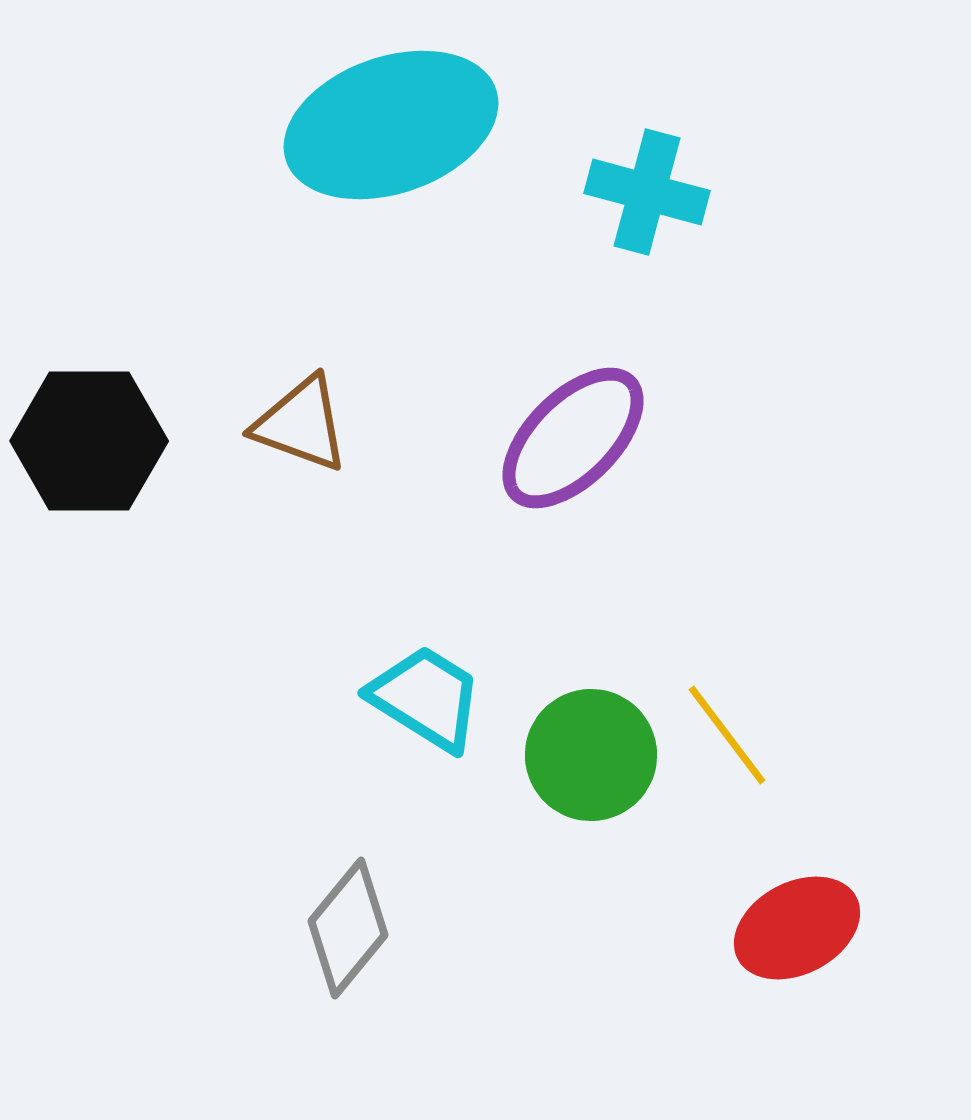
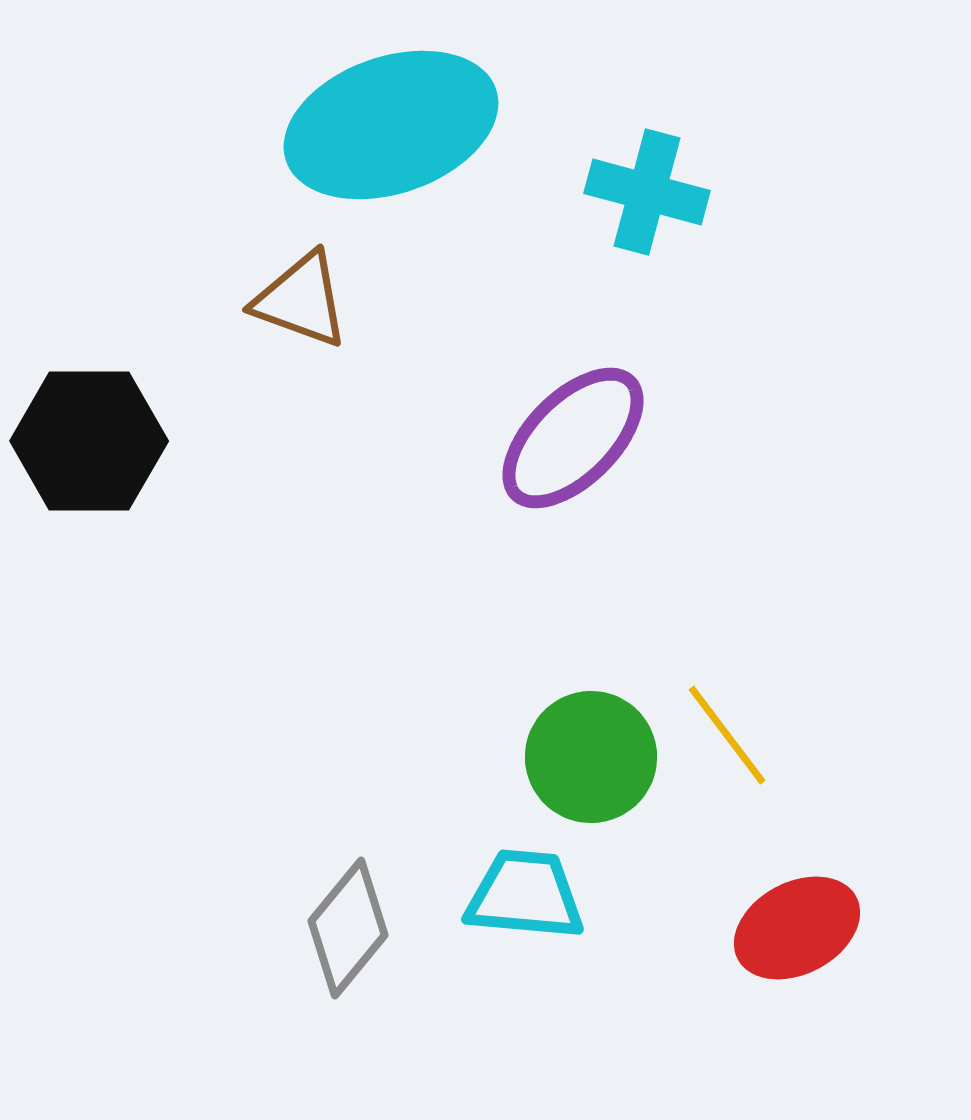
brown triangle: moved 124 px up
cyan trapezoid: moved 99 px right, 197 px down; rotated 27 degrees counterclockwise
green circle: moved 2 px down
